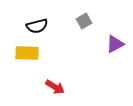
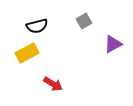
purple triangle: moved 2 px left
yellow rectangle: rotated 30 degrees counterclockwise
red arrow: moved 2 px left, 3 px up
